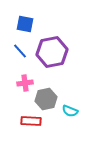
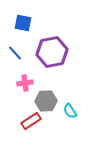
blue square: moved 2 px left, 1 px up
blue line: moved 5 px left, 2 px down
gray hexagon: moved 2 px down; rotated 10 degrees clockwise
cyan semicircle: rotated 35 degrees clockwise
red rectangle: rotated 36 degrees counterclockwise
